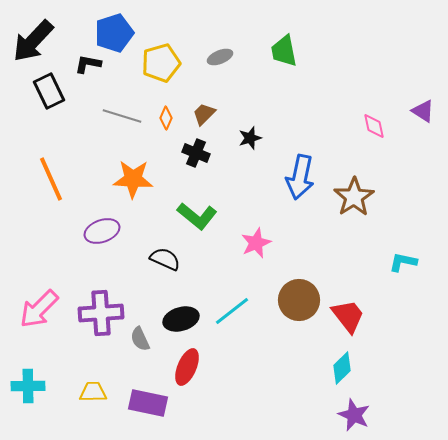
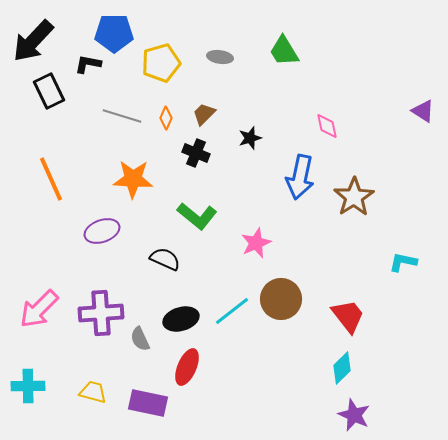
blue pentagon: rotated 18 degrees clockwise
green trapezoid: rotated 20 degrees counterclockwise
gray ellipse: rotated 30 degrees clockwise
pink diamond: moved 47 px left
brown circle: moved 18 px left, 1 px up
yellow trapezoid: rotated 16 degrees clockwise
